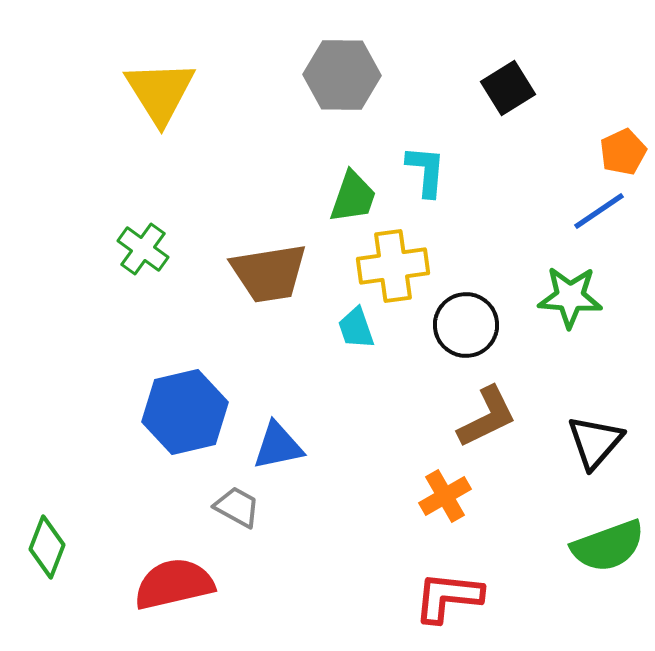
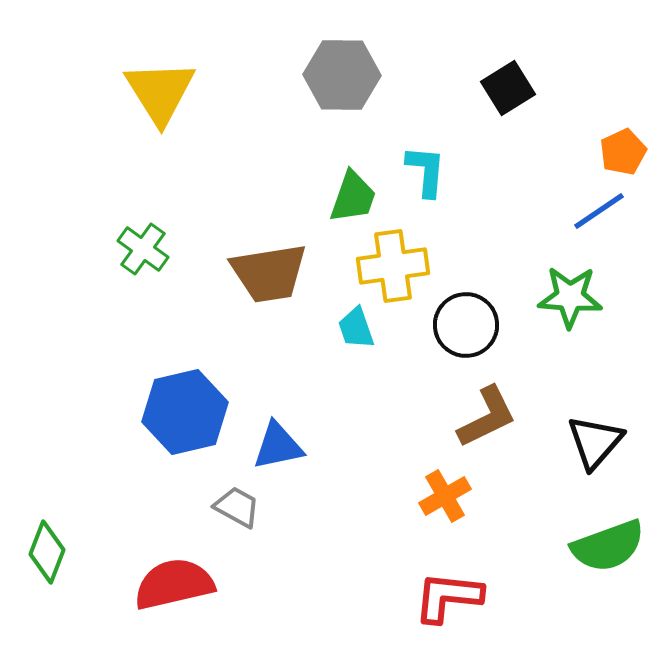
green diamond: moved 5 px down
